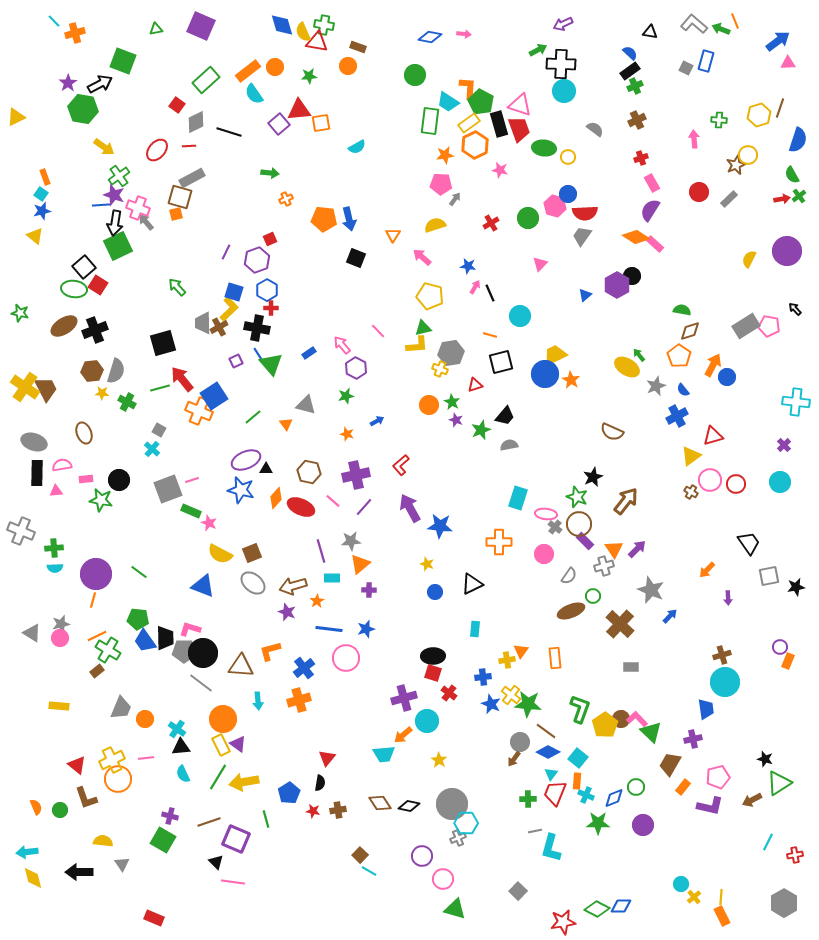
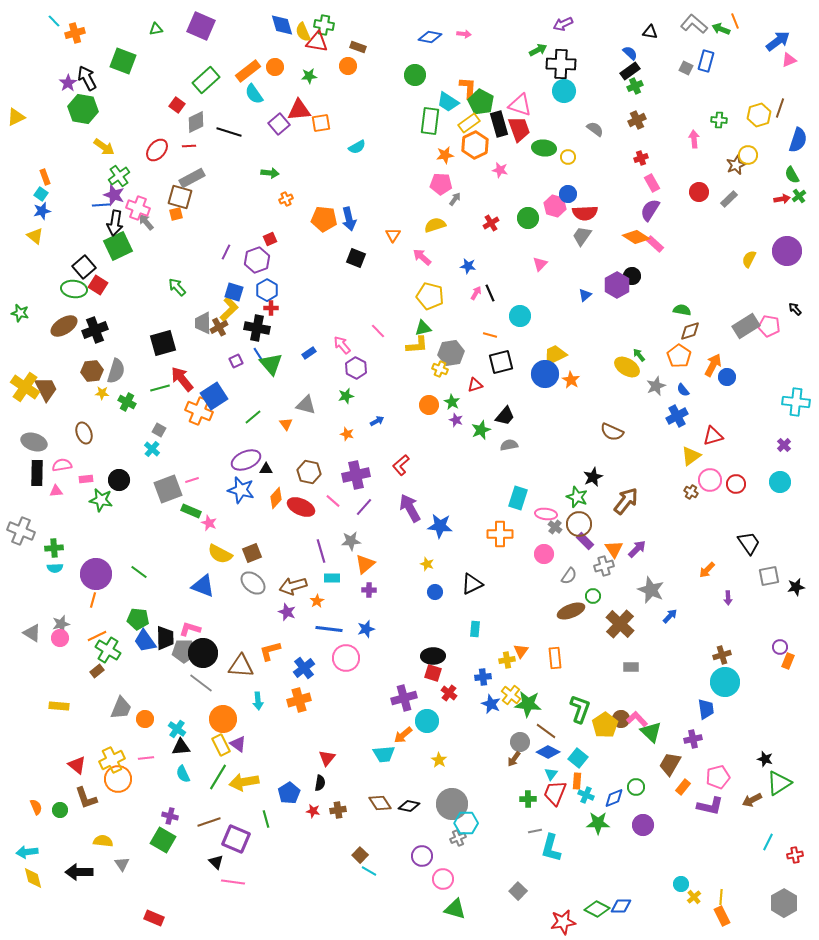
pink triangle at (788, 63): moved 1 px right, 3 px up; rotated 21 degrees counterclockwise
black arrow at (100, 84): moved 13 px left, 6 px up; rotated 90 degrees counterclockwise
pink arrow at (475, 287): moved 1 px right, 6 px down
orange cross at (499, 542): moved 1 px right, 8 px up
orange triangle at (360, 564): moved 5 px right
